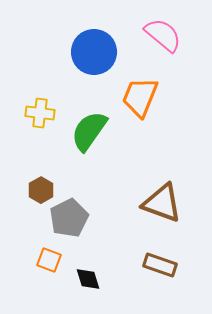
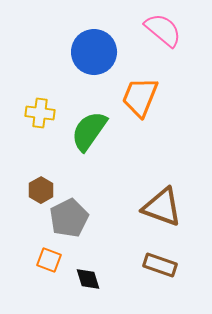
pink semicircle: moved 5 px up
brown triangle: moved 4 px down
